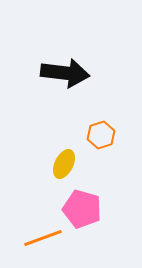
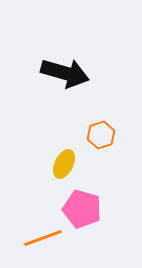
black arrow: rotated 9 degrees clockwise
